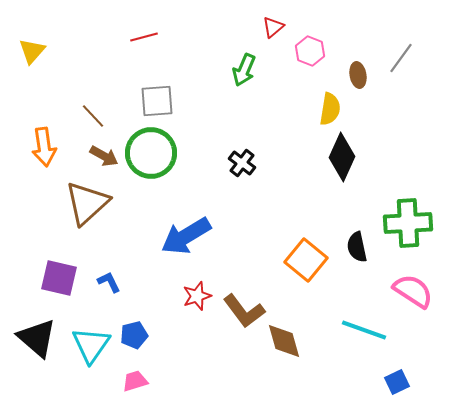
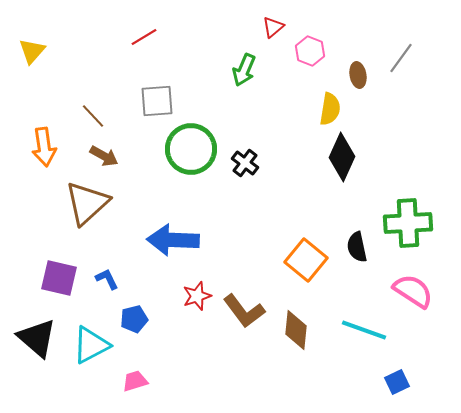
red line: rotated 16 degrees counterclockwise
green circle: moved 40 px right, 4 px up
black cross: moved 3 px right
blue arrow: moved 13 px left, 4 px down; rotated 33 degrees clockwise
blue L-shape: moved 2 px left, 3 px up
blue pentagon: moved 16 px up
brown diamond: moved 12 px right, 11 px up; rotated 21 degrees clockwise
cyan triangle: rotated 27 degrees clockwise
